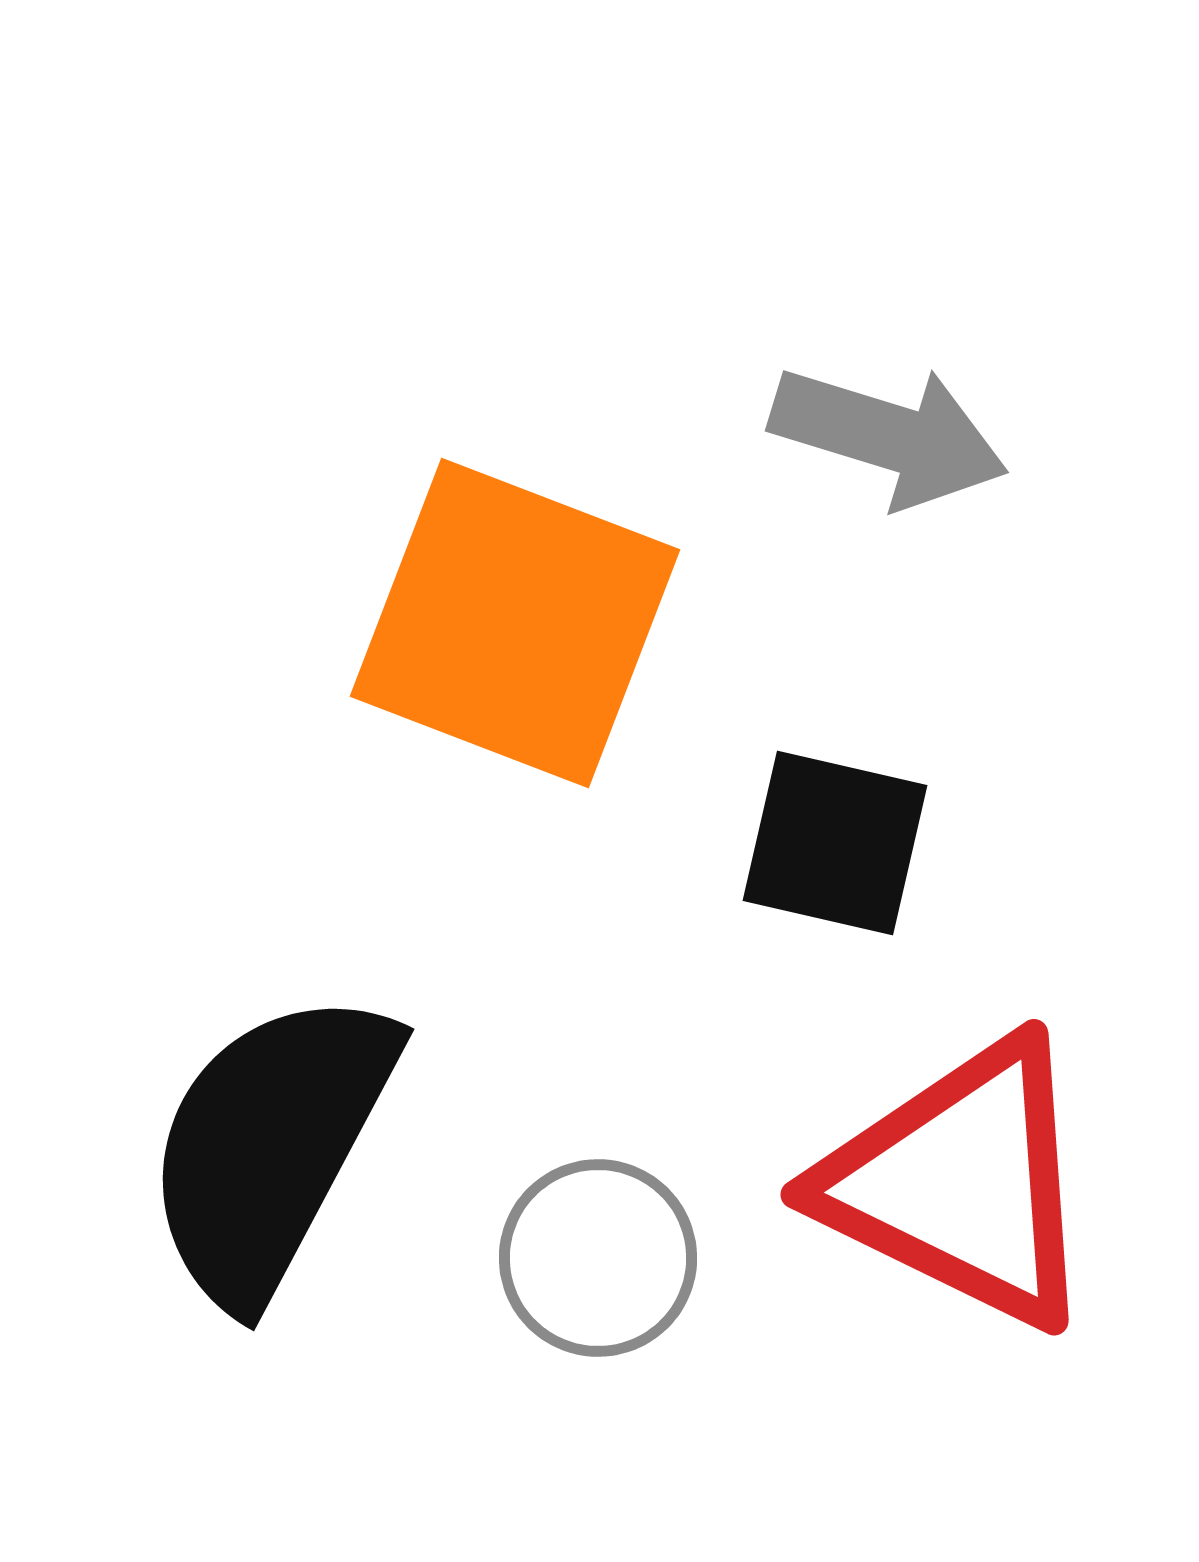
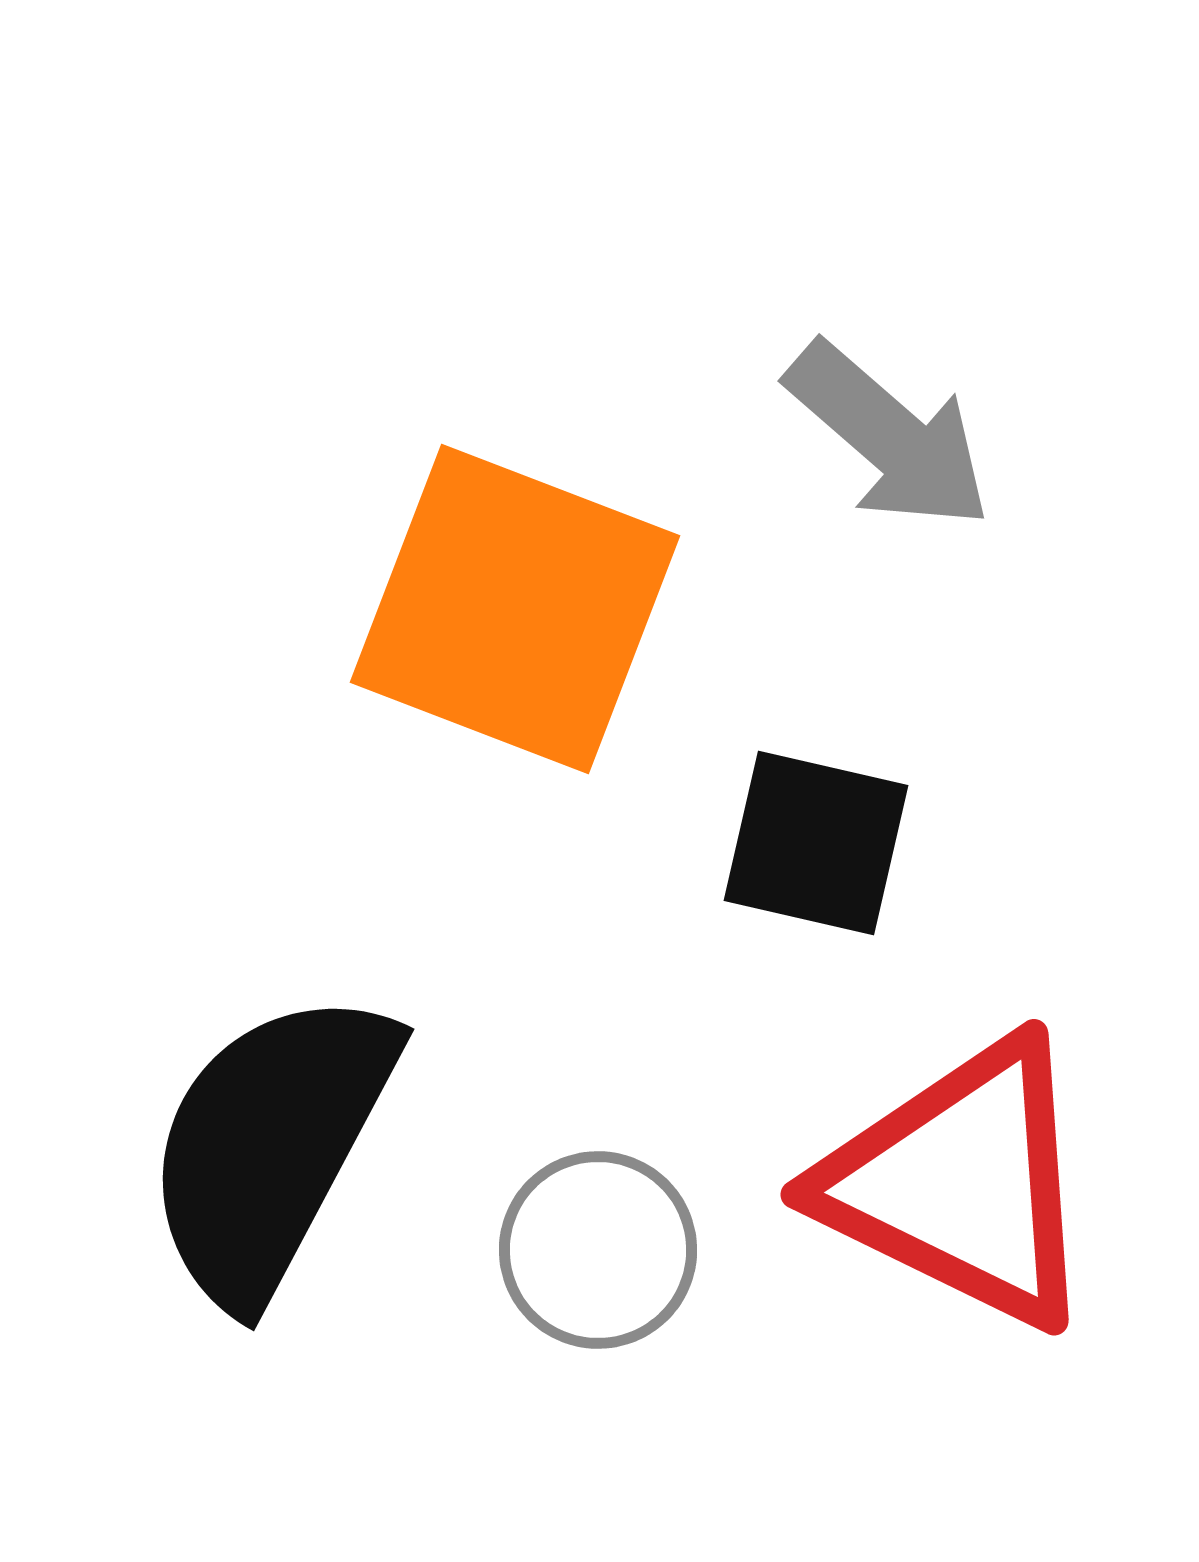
gray arrow: rotated 24 degrees clockwise
orange square: moved 14 px up
black square: moved 19 px left
gray circle: moved 8 px up
